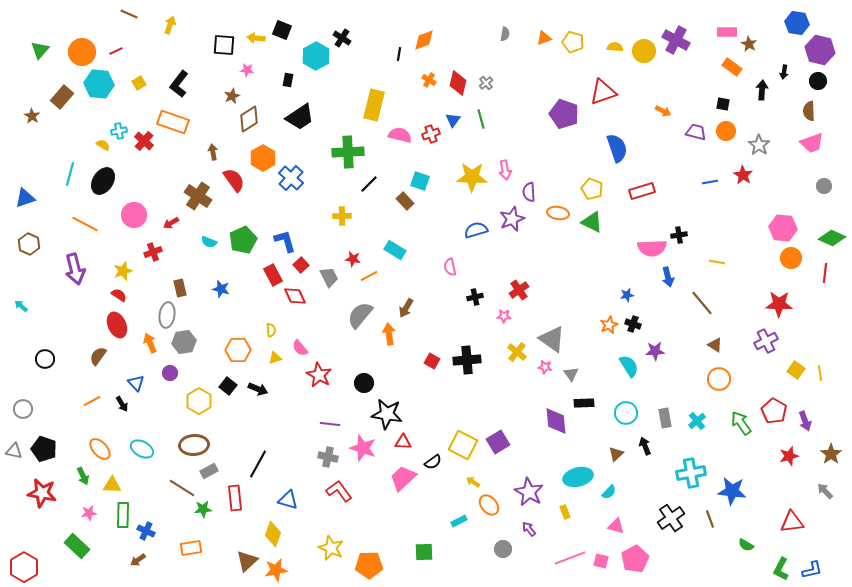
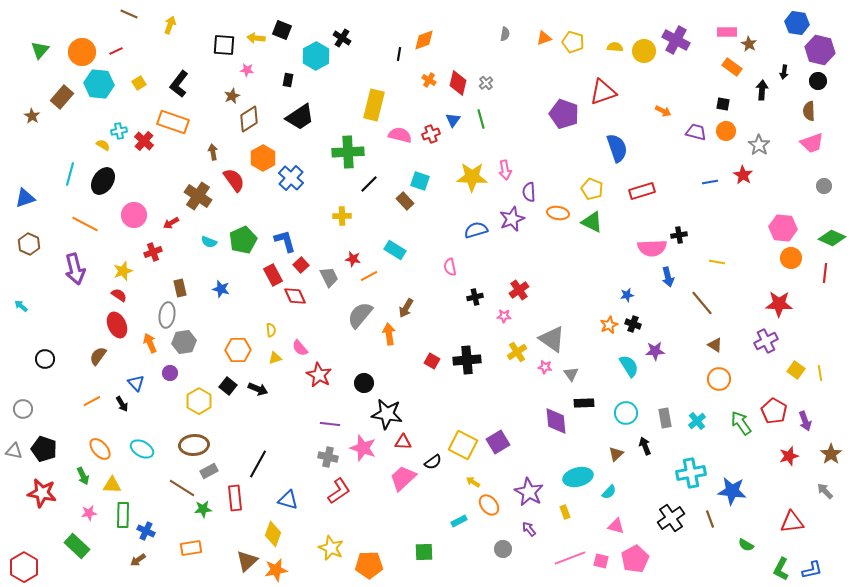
yellow cross at (517, 352): rotated 18 degrees clockwise
red L-shape at (339, 491): rotated 92 degrees clockwise
